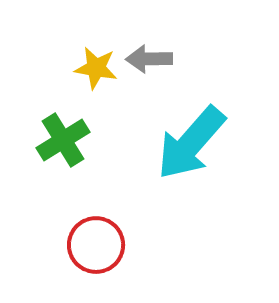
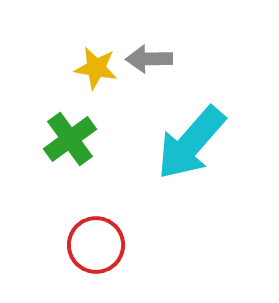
green cross: moved 7 px right, 1 px up; rotated 4 degrees counterclockwise
